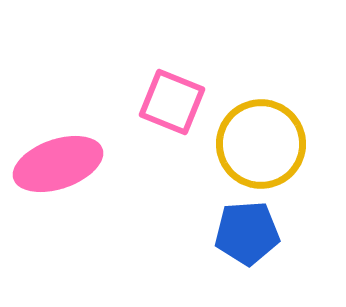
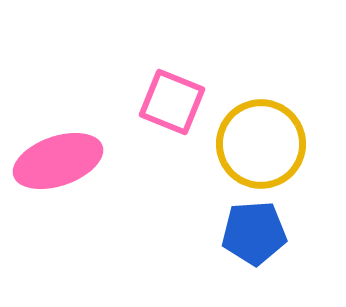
pink ellipse: moved 3 px up
blue pentagon: moved 7 px right
